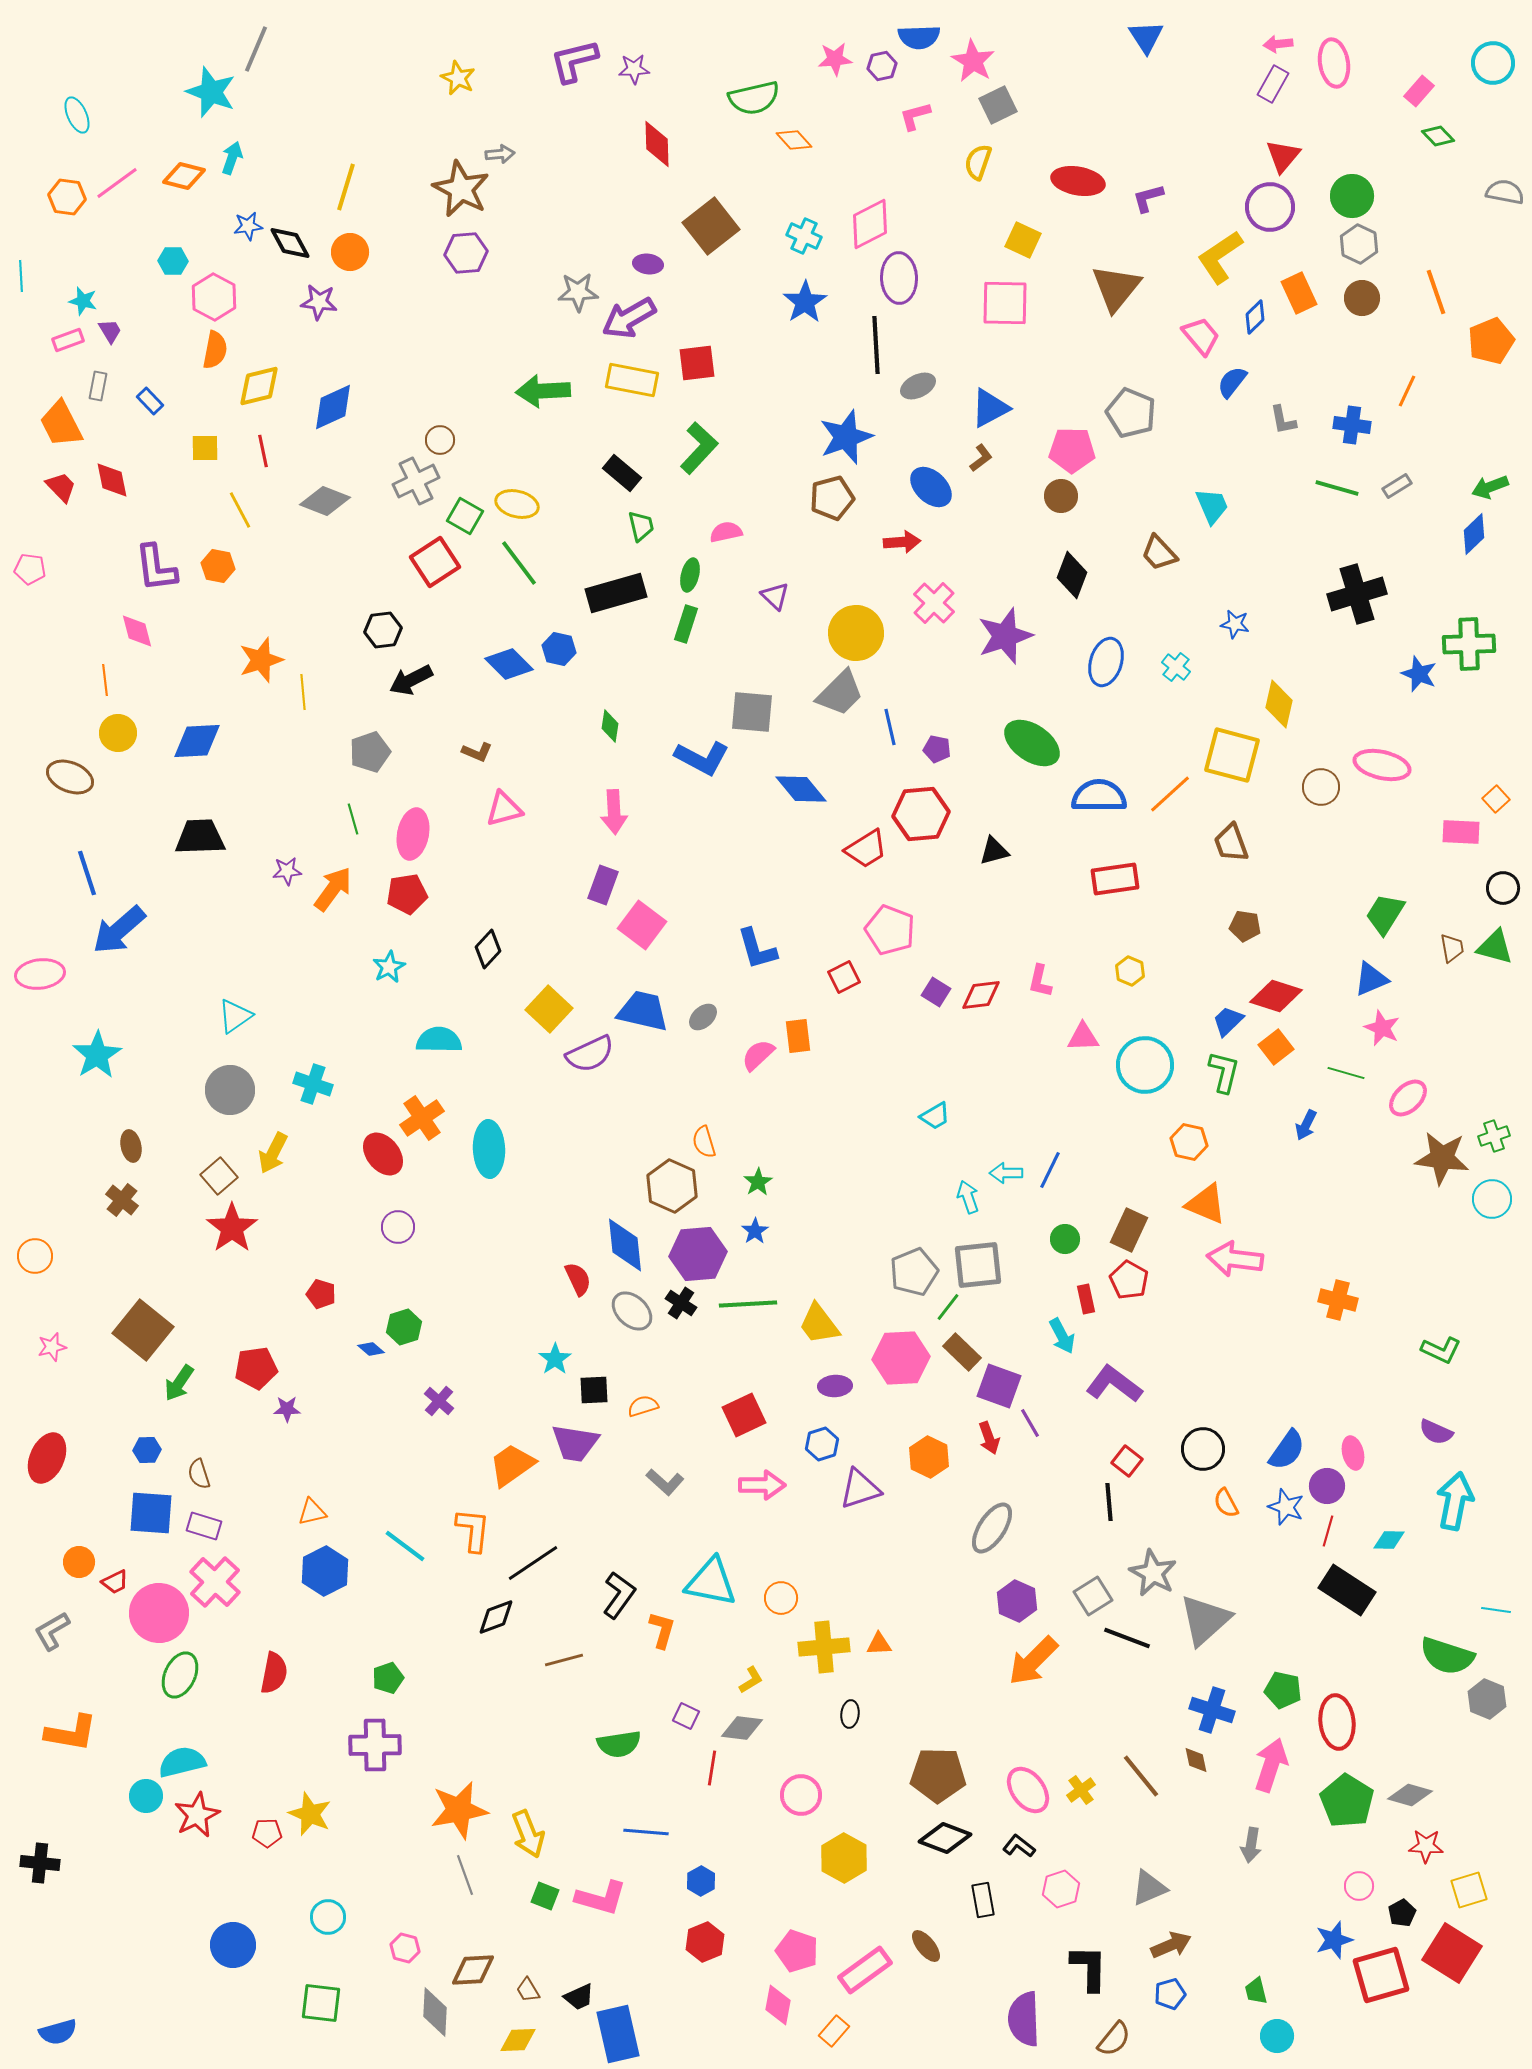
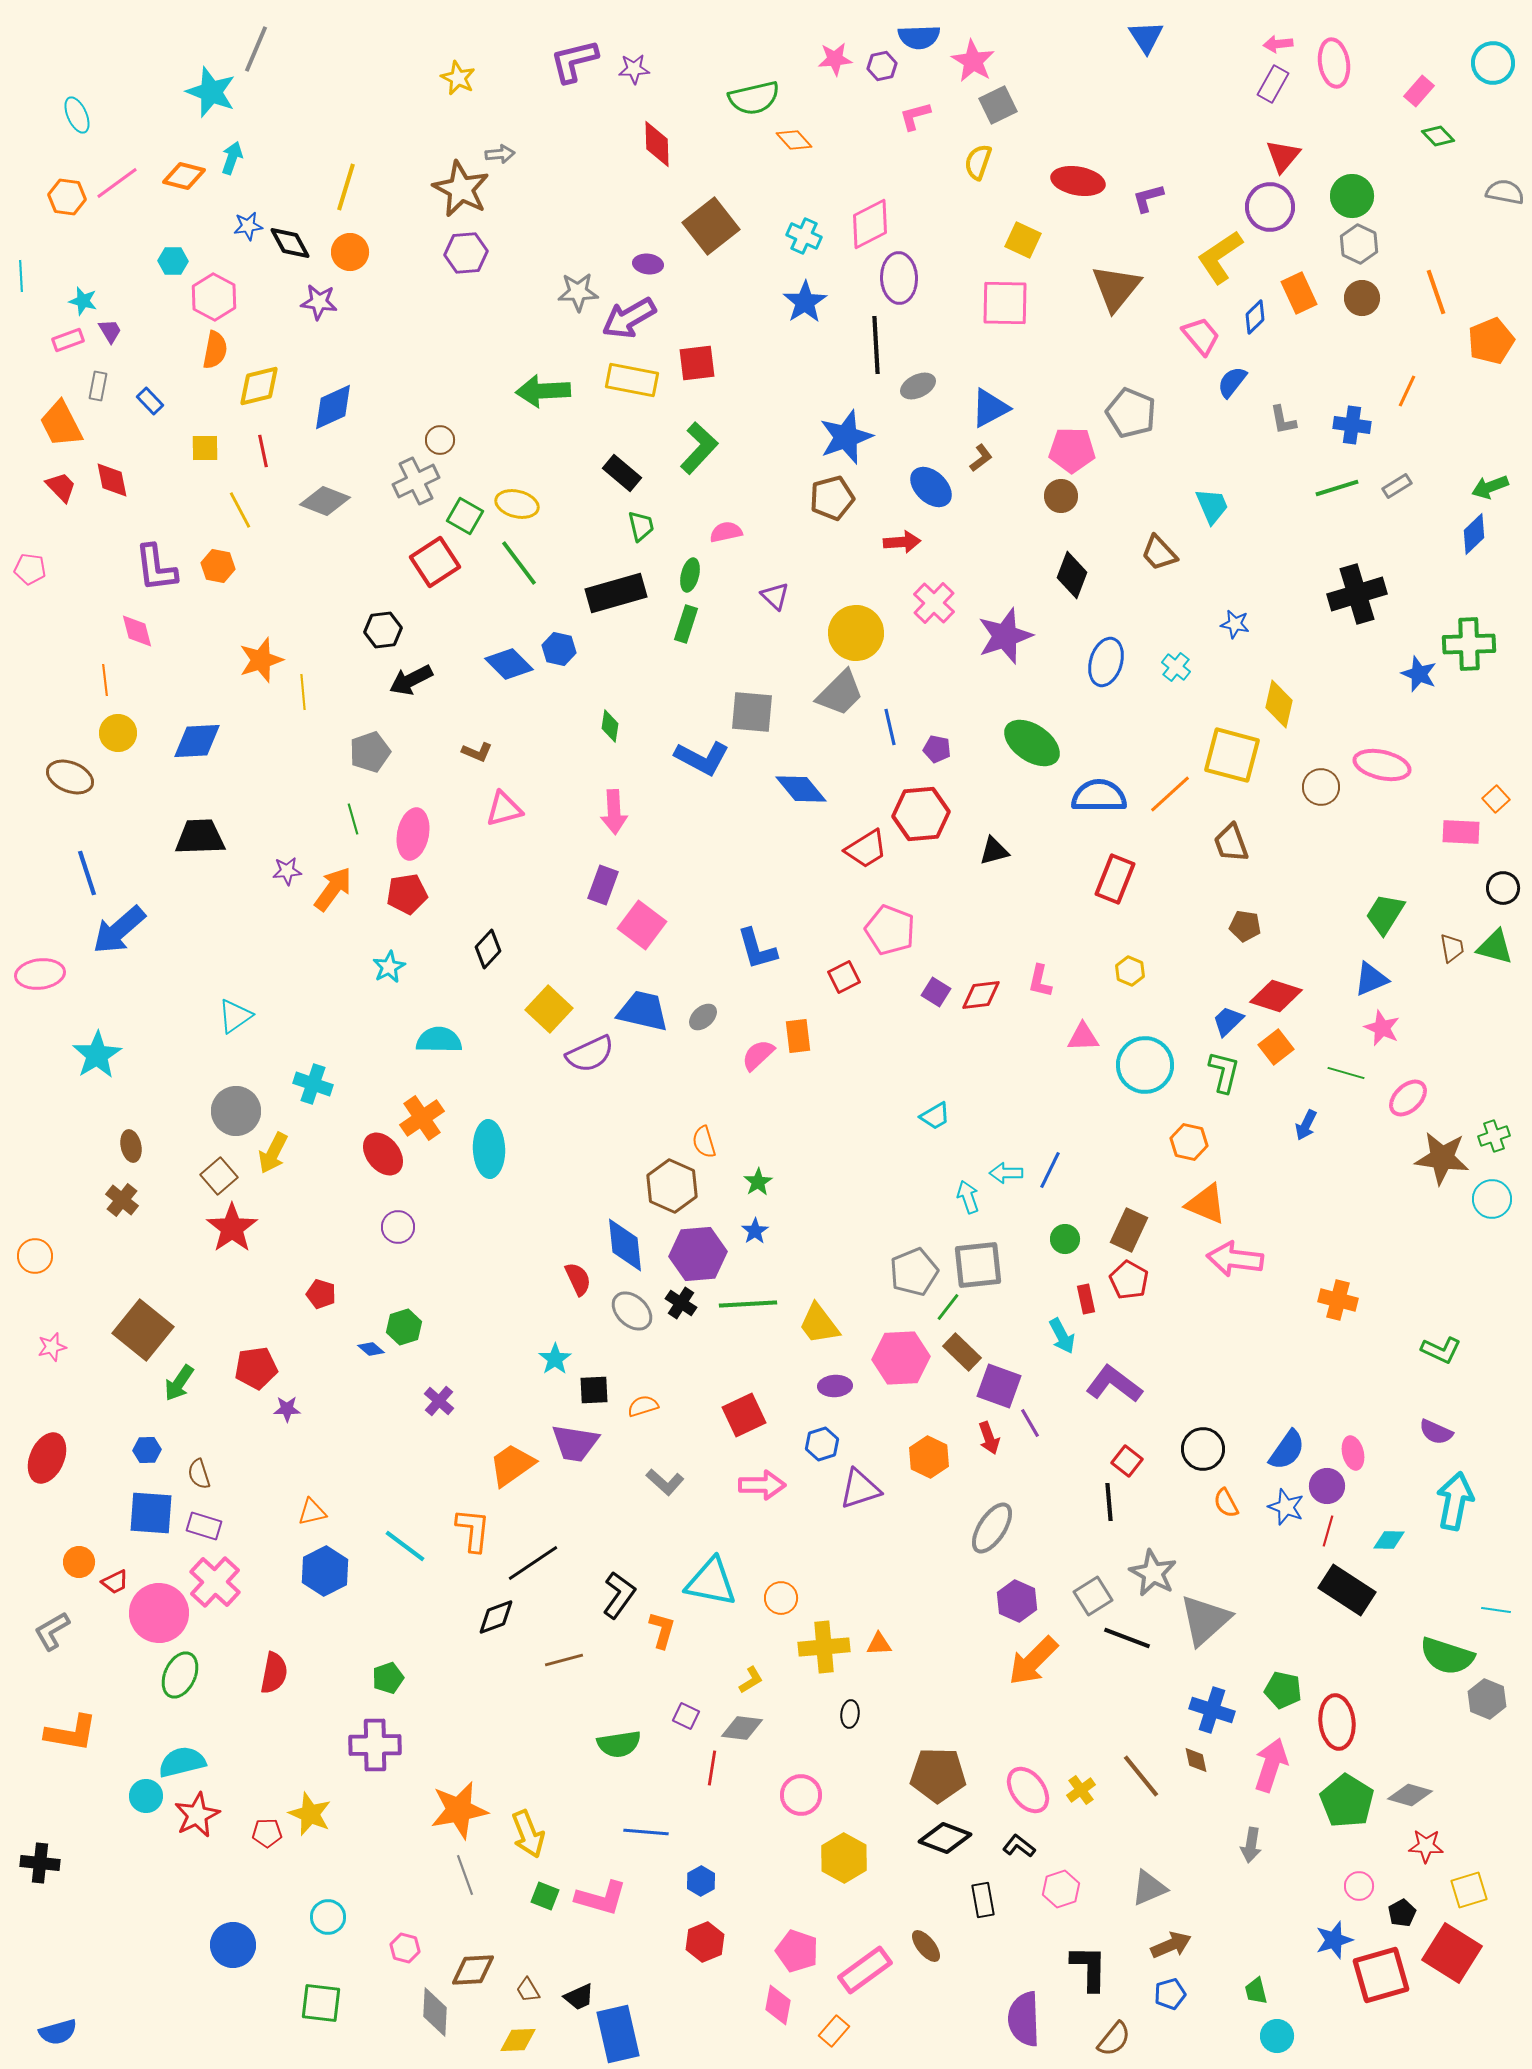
green line at (1337, 488): rotated 33 degrees counterclockwise
red rectangle at (1115, 879): rotated 60 degrees counterclockwise
gray circle at (230, 1090): moved 6 px right, 21 px down
